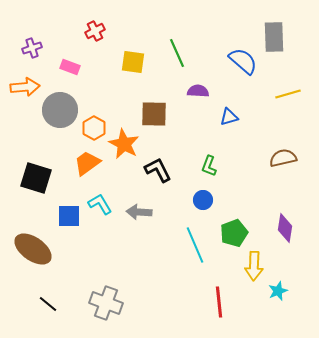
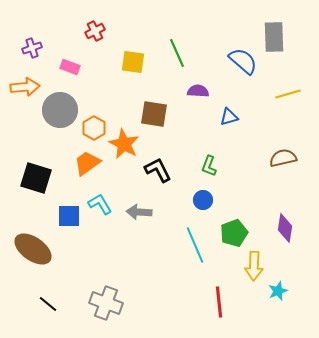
brown square: rotated 8 degrees clockwise
